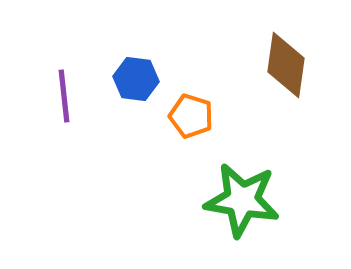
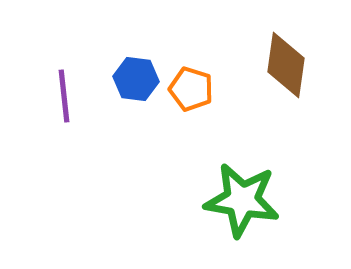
orange pentagon: moved 27 px up
